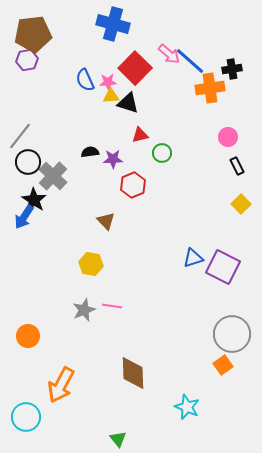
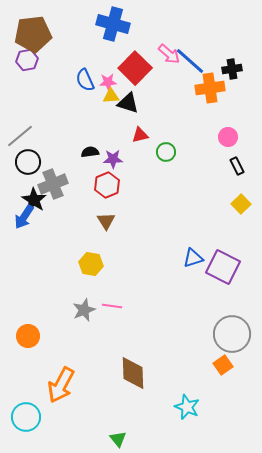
gray line: rotated 12 degrees clockwise
green circle: moved 4 px right, 1 px up
gray cross: moved 8 px down; rotated 24 degrees clockwise
red hexagon: moved 26 px left
brown triangle: rotated 12 degrees clockwise
